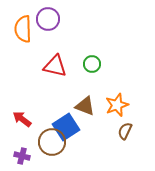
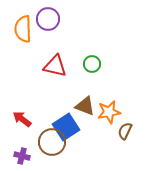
orange star: moved 8 px left, 7 px down; rotated 10 degrees clockwise
